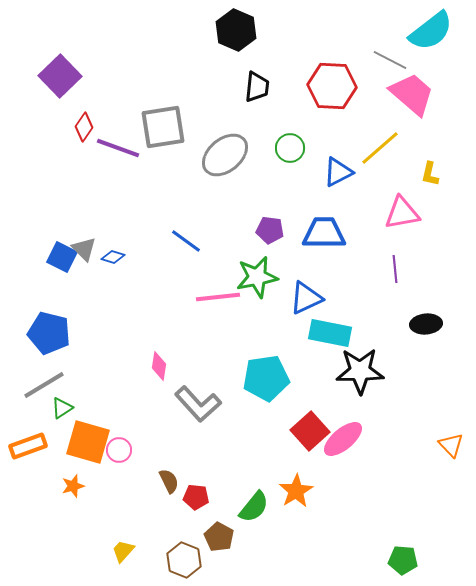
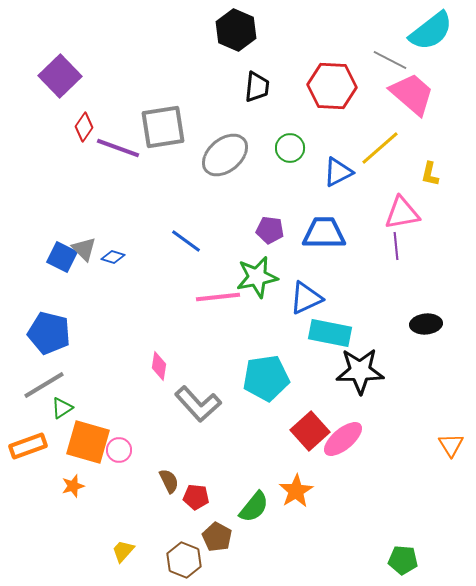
purple line at (395, 269): moved 1 px right, 23 px up
orange triangle at (451, 445): rotated 12 degrees clockwise
brown pentagon at (219, 537): moved 2 px left
